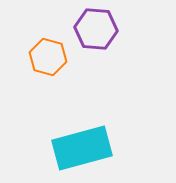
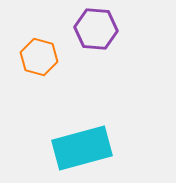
orange hexagon: moved 9 px left
